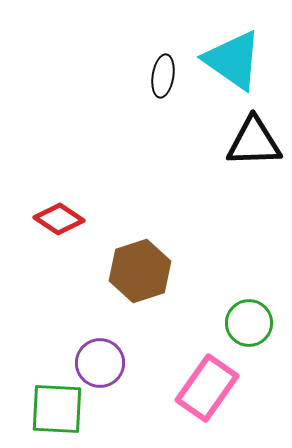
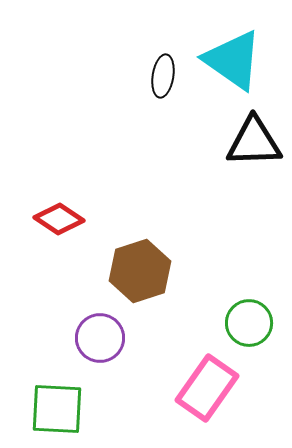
purple circle: moved 25 px up
